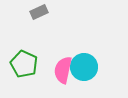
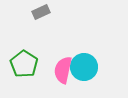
gray rectangle: moved 2 px right
green pentagon: rotated 8 degrees clockwise
